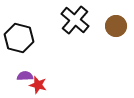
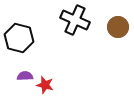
black cross: rotated 16 degrees counterclockwise
brown circle: moved 2 px right, 1 px down
red star: moved 7 px right
